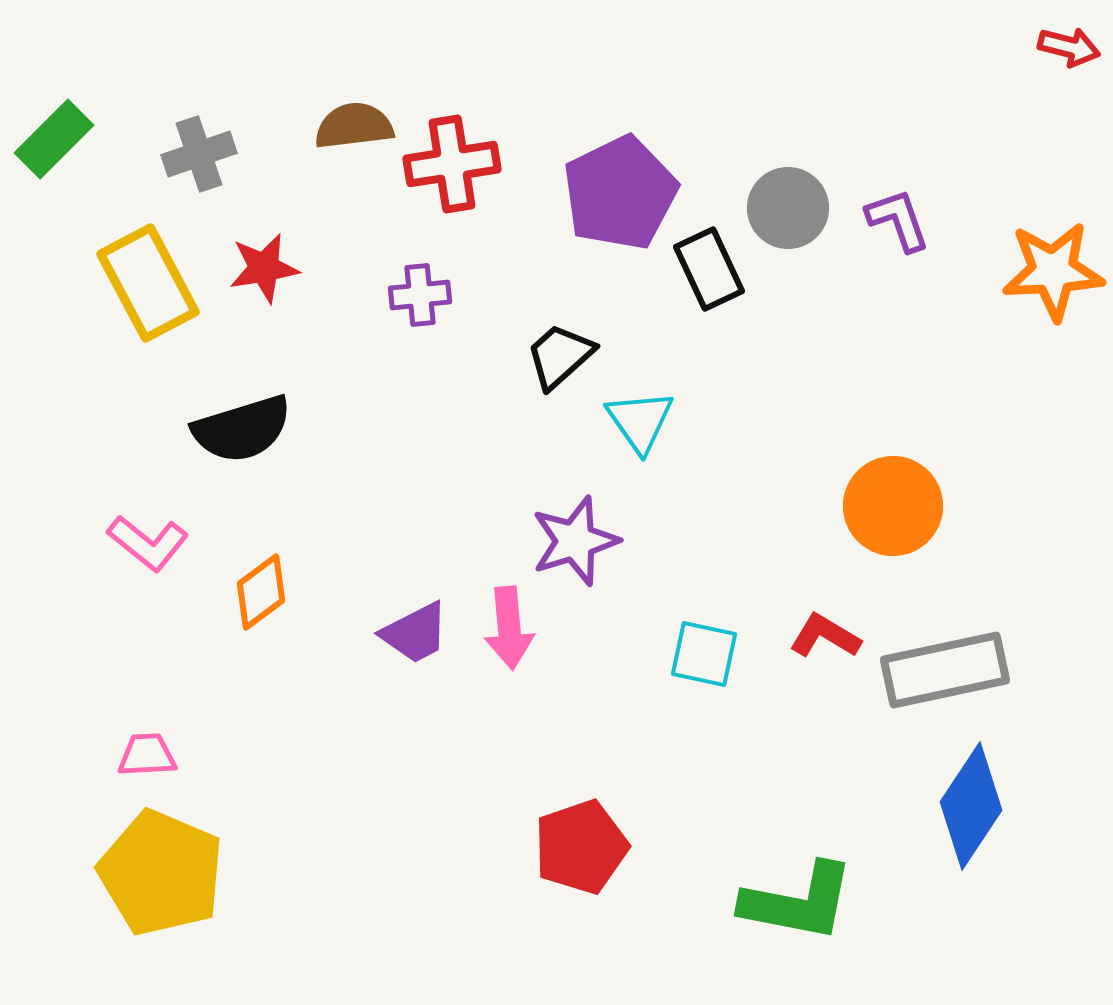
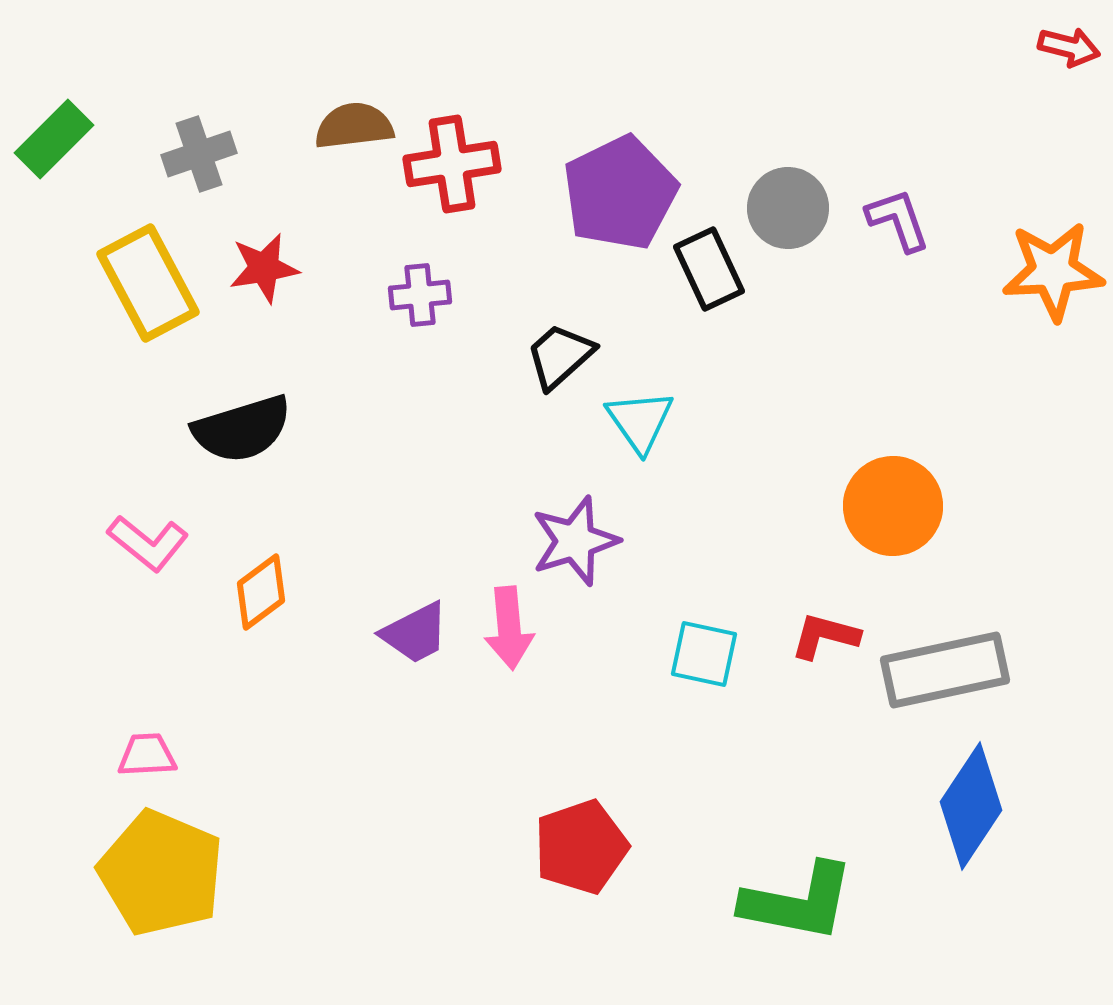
red L-shape: rotated 16 degrees counterclockwise
